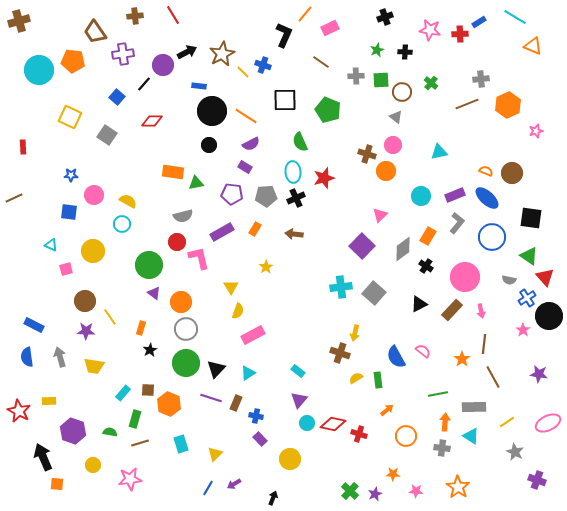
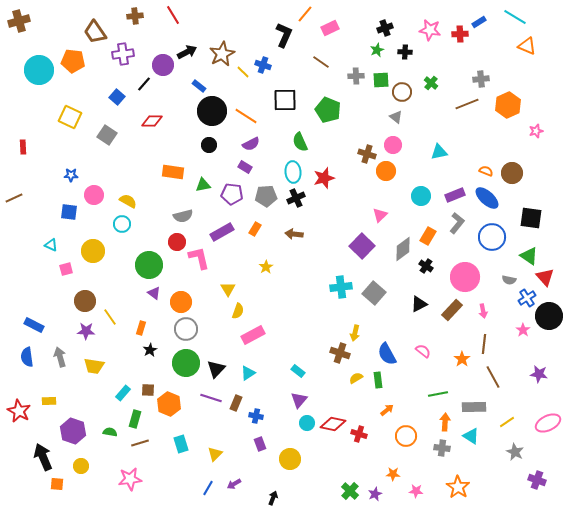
black cross at (385, 17): moved 11 px down
orange triangle at (533, 46): moved 6 px left
blue rectangle at (199, 86): rotated 32 degrees clockwise
green triangle at (196, 183): moved 7 px right, 2 px down
yellow triangle at (231, 287): moved 3 px left, 2 px down
pink arrow at (481, 311): moved 2 px right
blue semicircle at (396, 357): moved 9 px left, 3 px up
purple rectangle at (260, 439): moved 5 px down; rotated 24 degrees clockwise
yellow circle at (93, 465): moved 12 px left, 1 px down
